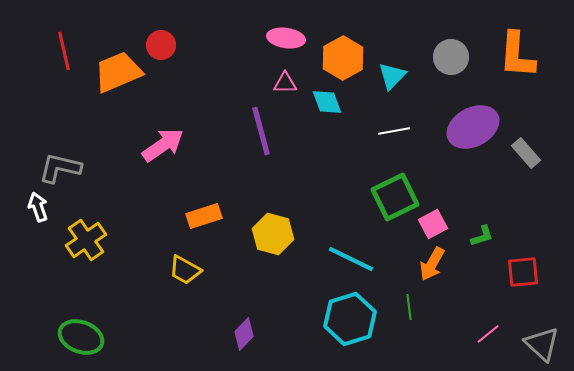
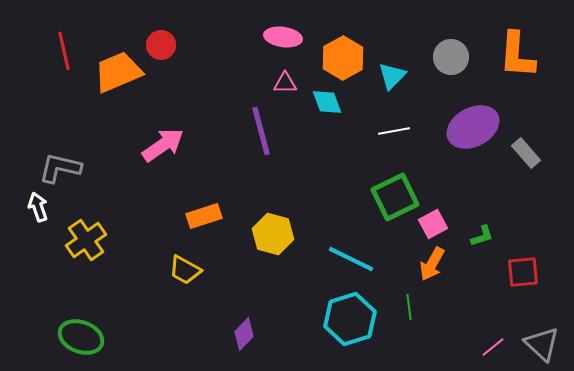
pink ellipse: moved 3 px left, 1 px up
pink line: moved 5 px right, 13 px down
